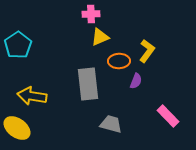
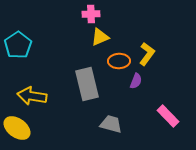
yellow L-shape: moved 3 px down
gray rectangle: moved 1 px left; rotated 8 degrees counterclockwise
